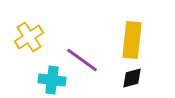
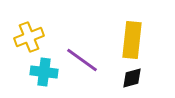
yellow cross: rotated 12 degrees clockwise
cyan cross: moved 8 px left, 8 px up
